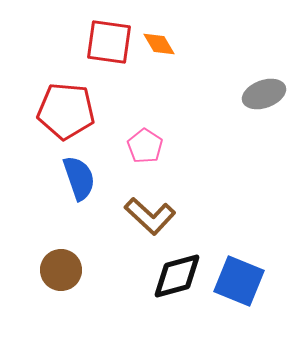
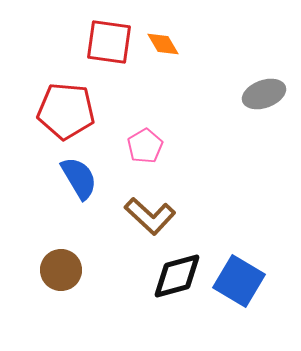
orange diamond: moved 4 px right
pink pentagon: rotated 8 degrees clockwise
blue semicircle: rotated 12 degrees counterclockwise
blue square: rotated 9 degrees clockwise
